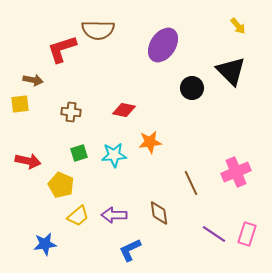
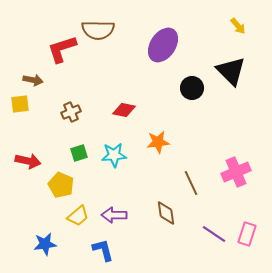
brown cross: rotated 30 degrees counterclockwise
orange star: moved 8 px right
brown diamond: moved 7 px right
blue L-shape: moved 27 px left; rotated 100 degrees clockwise
